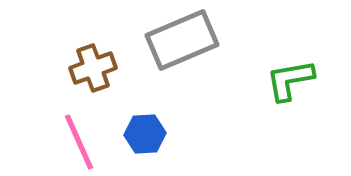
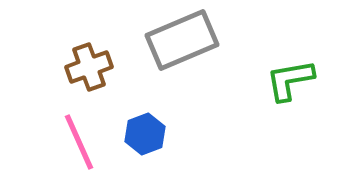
brown cross: moved 4 px left, 1 px up
blue hexagon: rotated 18 degrees counterclockwise
